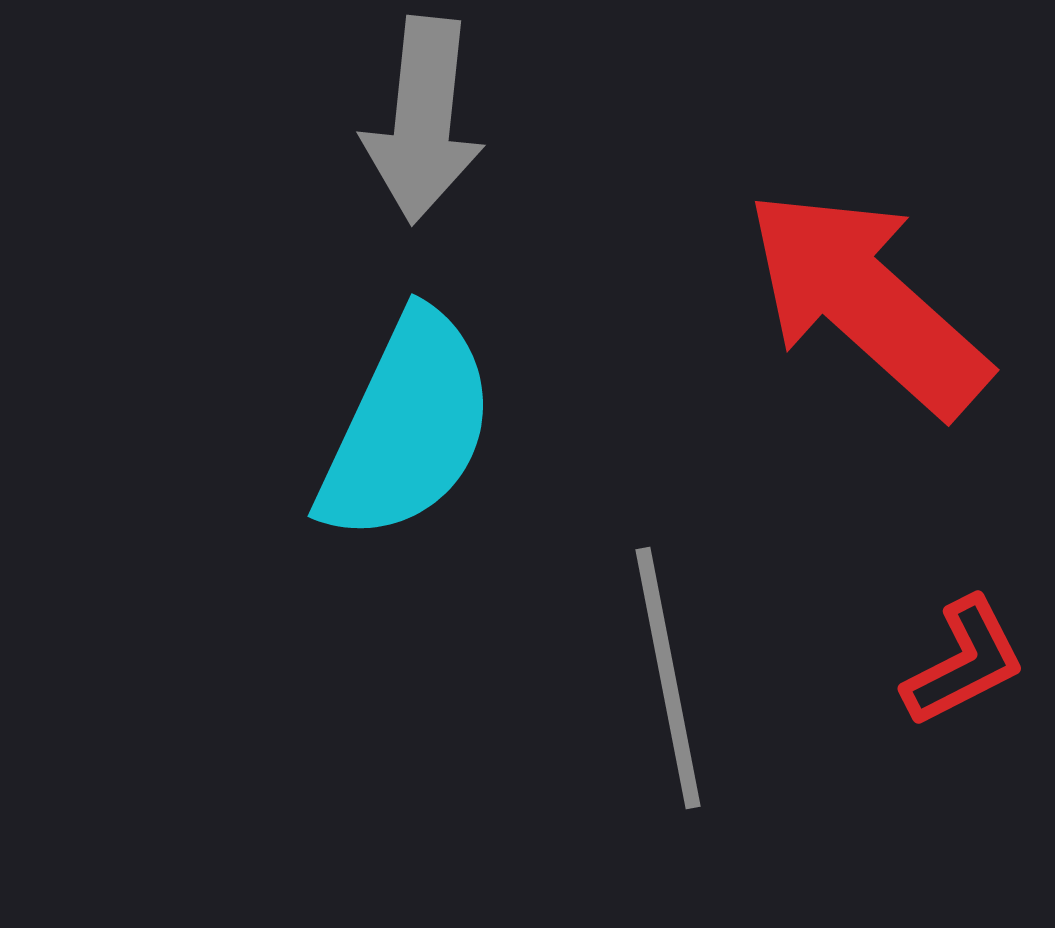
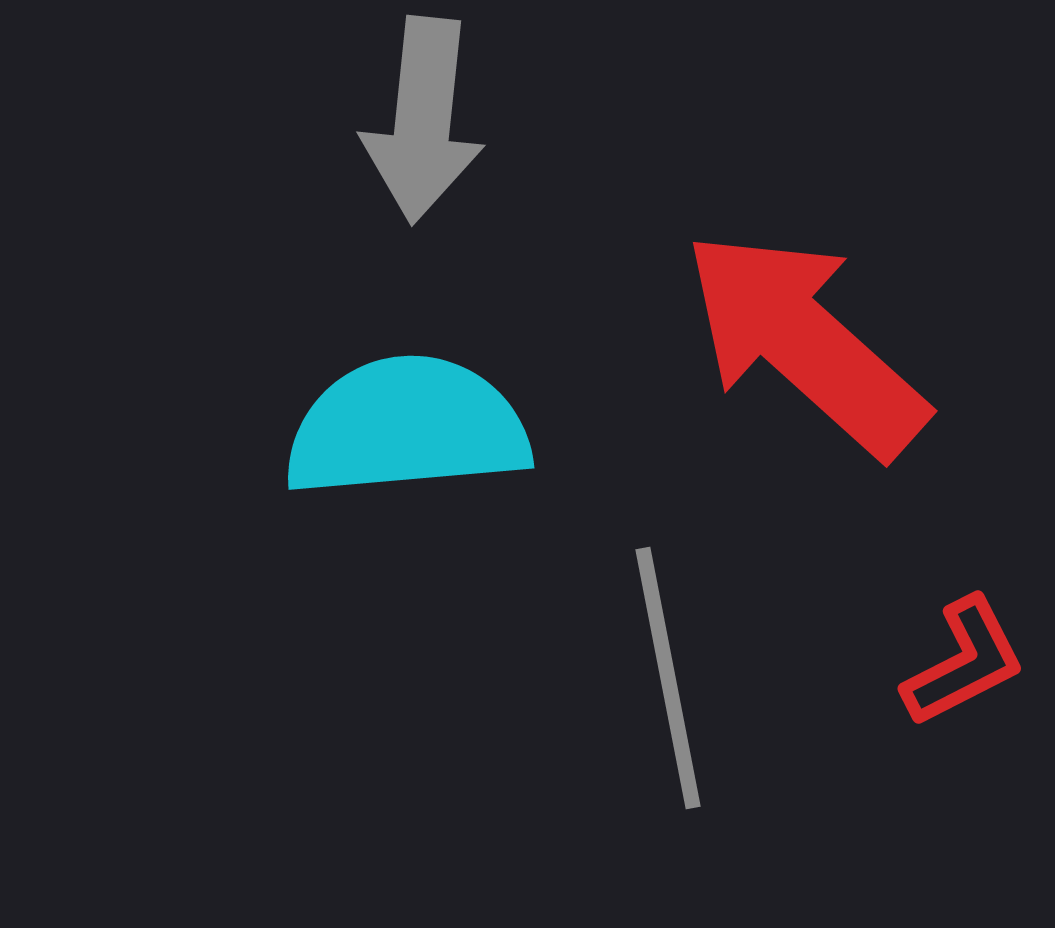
red arrow: moved 62 px left, 41 px down
cyan semicircle: rotated 120 degrees counterclockwise
